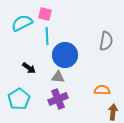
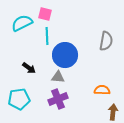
cyan pentagon: rotated 25 degrees clockwise
